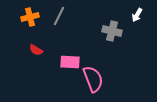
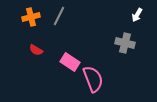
orange cross: moved 1 px right
gray cross: moved 13 px right, 12 px down
pink rectangle: rotated 30 degrees clockwise
